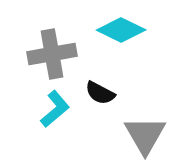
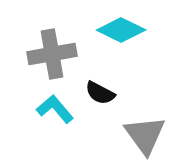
cyan L-shape: rotated 90 degrees counterclockwise
gray triangle: rotated 6 degrees counterclockwise
